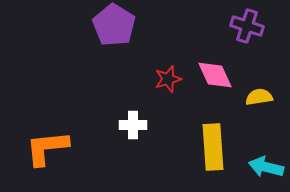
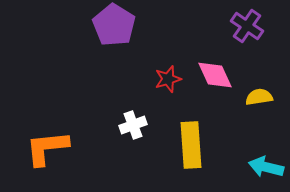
purple cross: rotated 16 degrees clockwise
white cross: rotated 20 degrees counterclockwise
yellow rectangle: moved 22 px left, 2 px up
